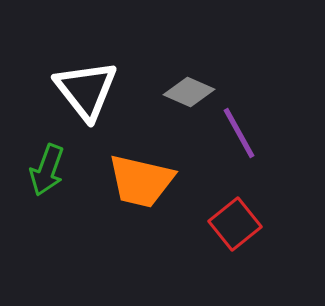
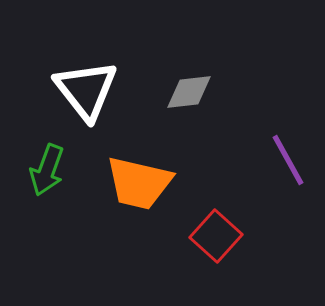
gray diamond: rotated 30 degrees counterclockwise
purple line: moved 49 px right, 27 px down
orange trapezoid: moved 2 px left, 2 px down
red square: moved 19 px left, 12 px down; rotated 9 degrees counterclockwise
